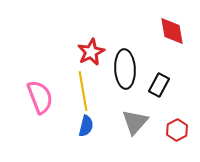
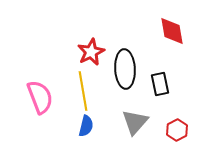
black rectangle: moved 1 px right, 1 px up; rotated 40 degrees counterclockwise
